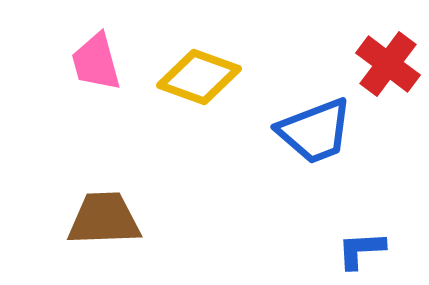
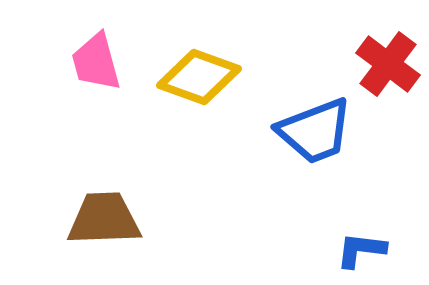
blue L-shape: rotated 10 degrees clockwise
